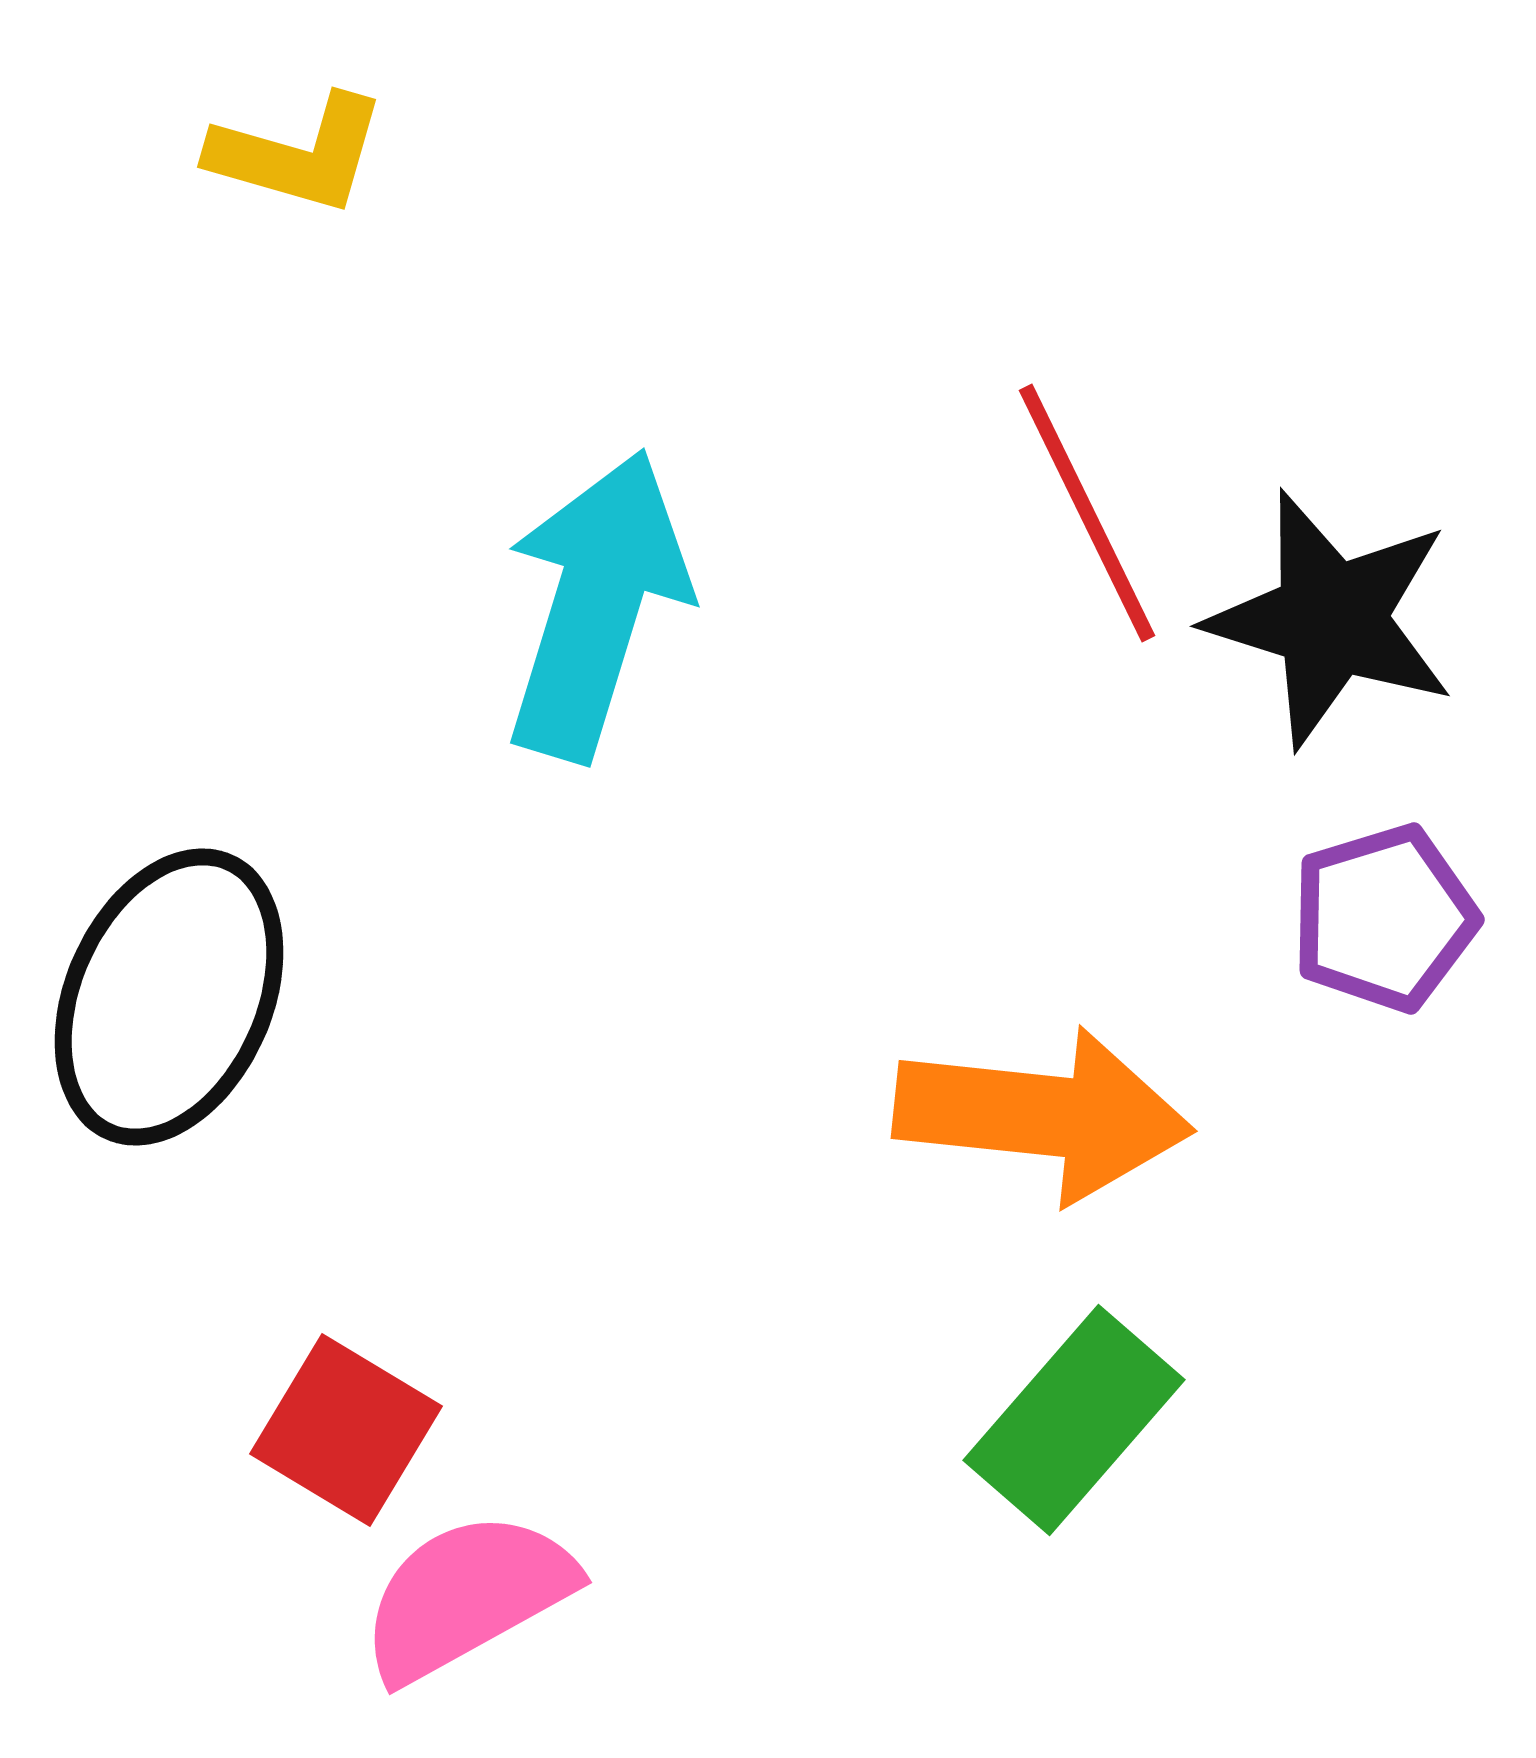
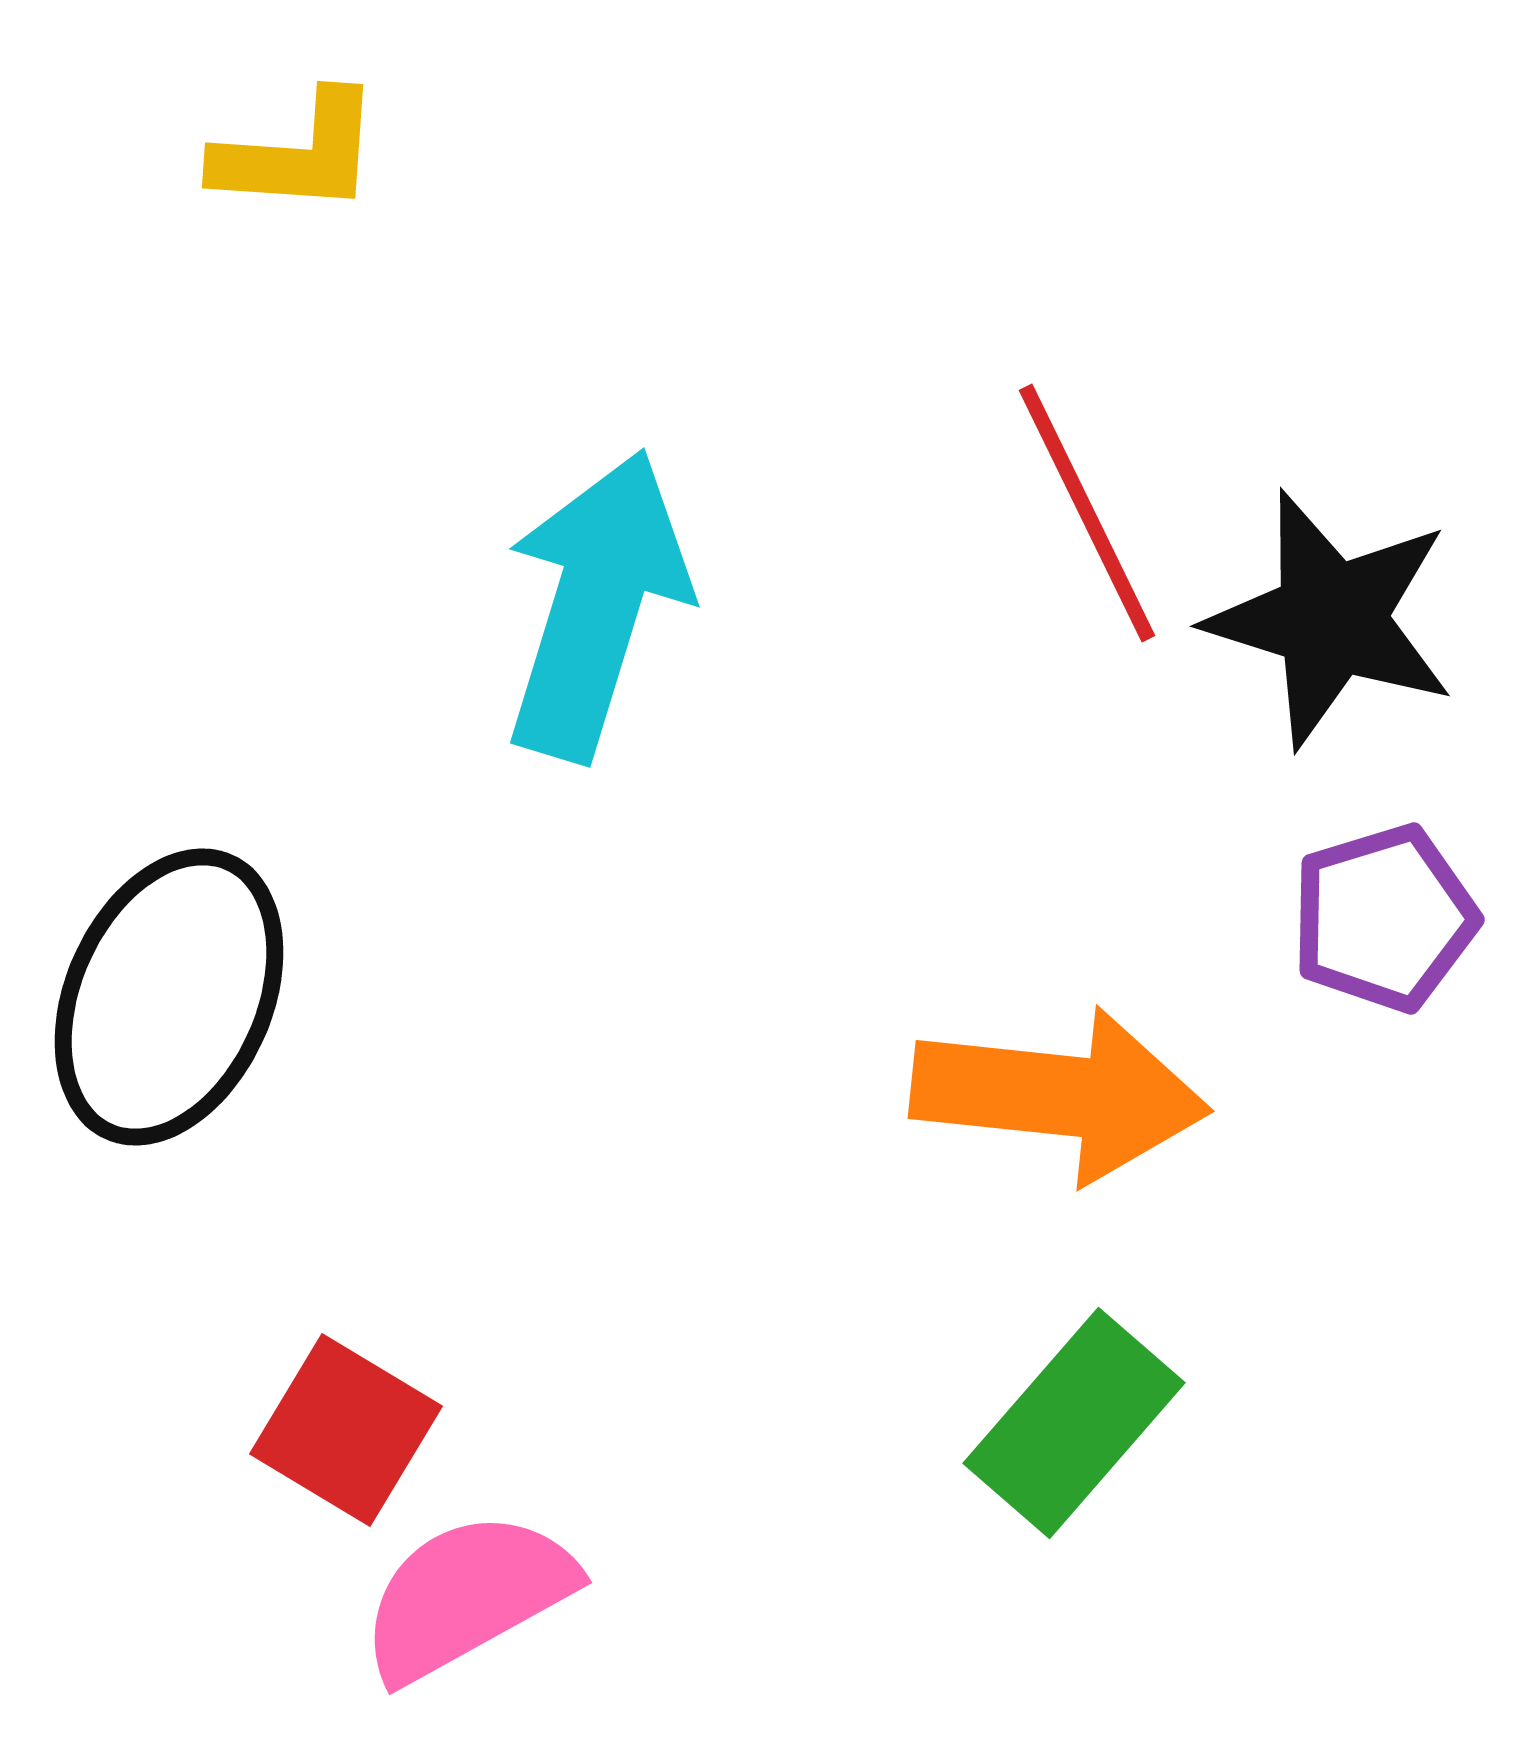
yellow L-shape: rotated 12 degrees counterclockwise
orange arrow: moved 17 px right, 20 px up
green rectangle: moved 3 px down
